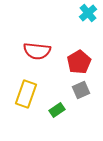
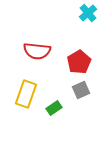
green rectangle: moved 3 px left, 2 px up
